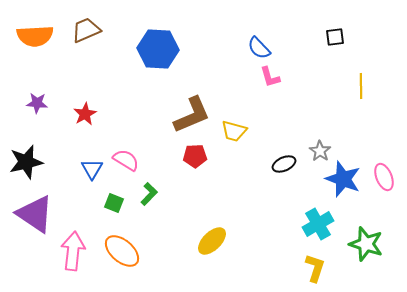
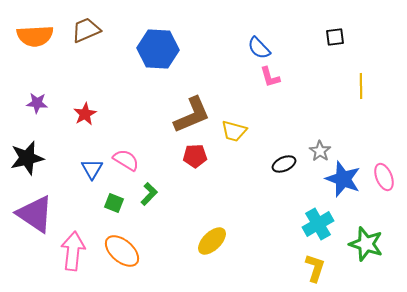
black star: moved 1 px right, 4 px up
